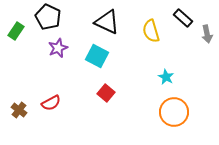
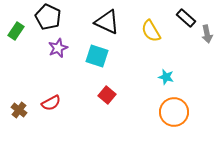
black rectangle: moved 3 px right
yellow semicircle: rotated 15 degrees counterclockwise
cyan square: rotated 10 degrees counterclockwise
cyan star: rotated 14 degrees counterclockwise
red square: moved 1 px right, 2 px down
